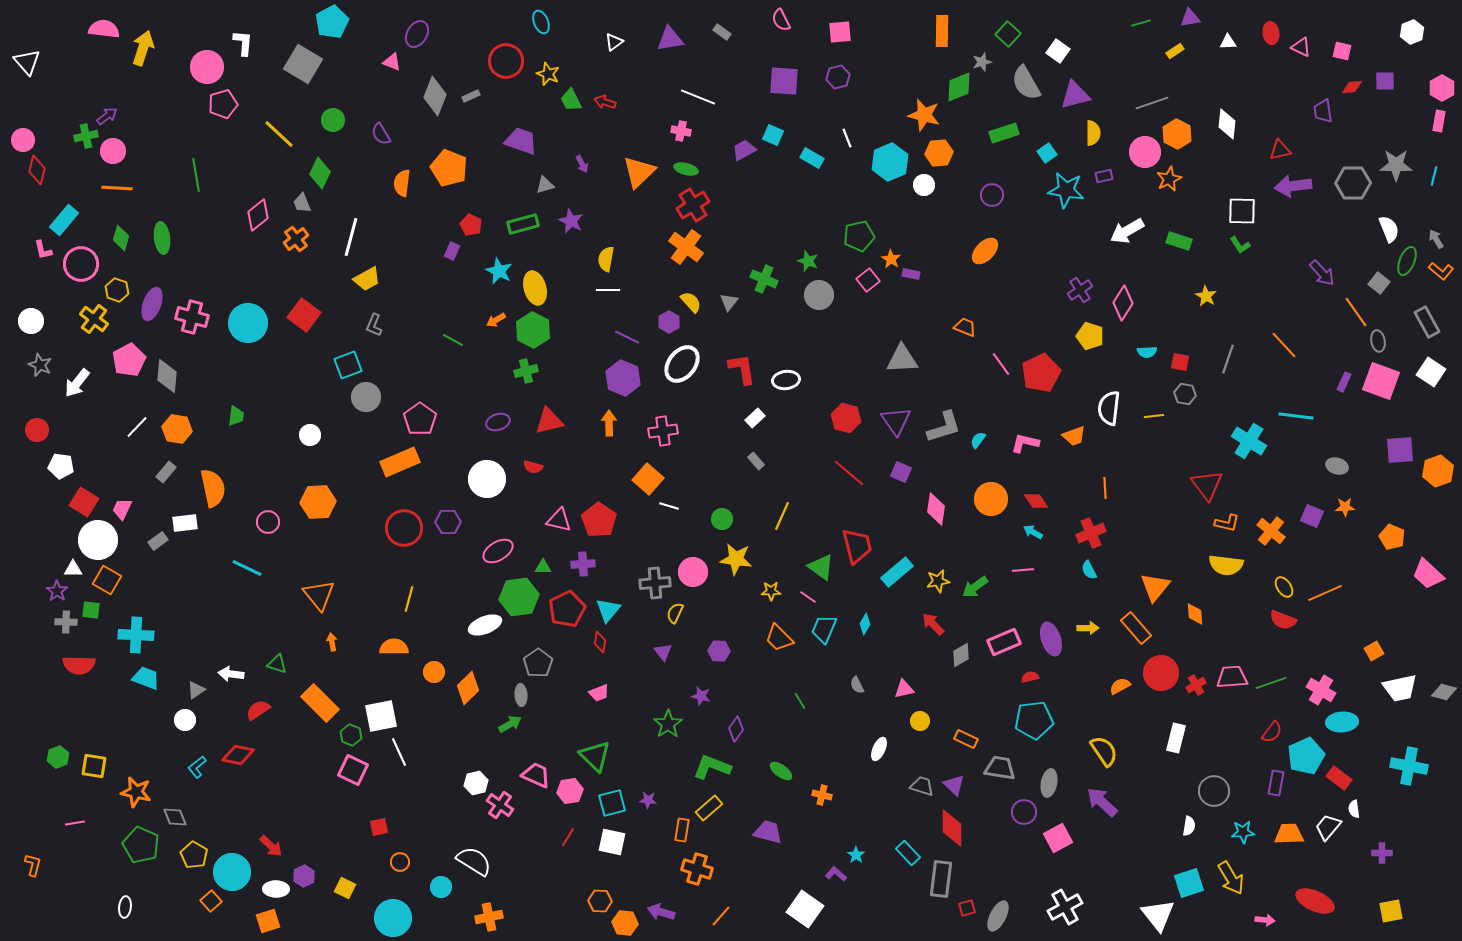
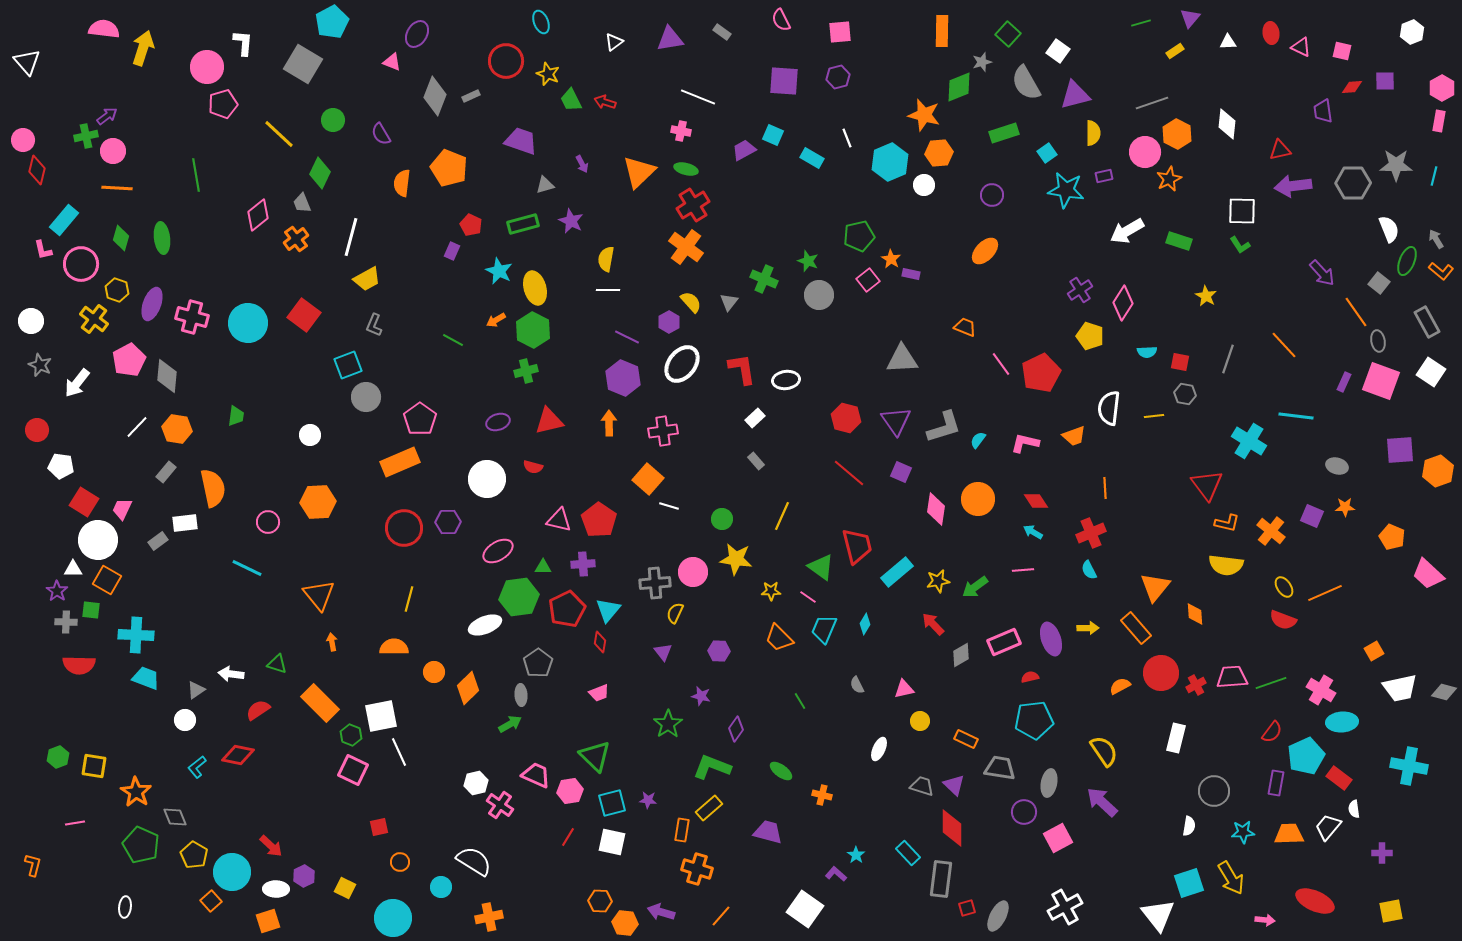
purple triangle at (1190, 18): rotated 40 degrees counterclockwise
orange circle at (991, 499): moved 13 px left
orange star at (136, 792): rotated 20 degrees clockwise
